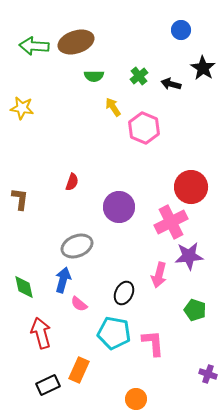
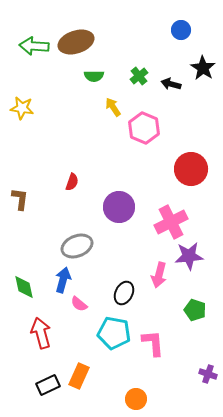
red circle: moved 18 px up
orange rectangle: moved 6 px down
